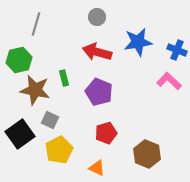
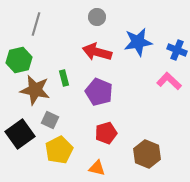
orange triangle: rotated 12 degrees counterclockwise
